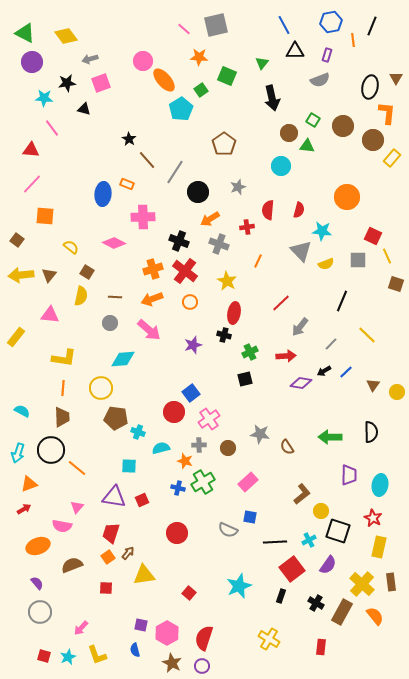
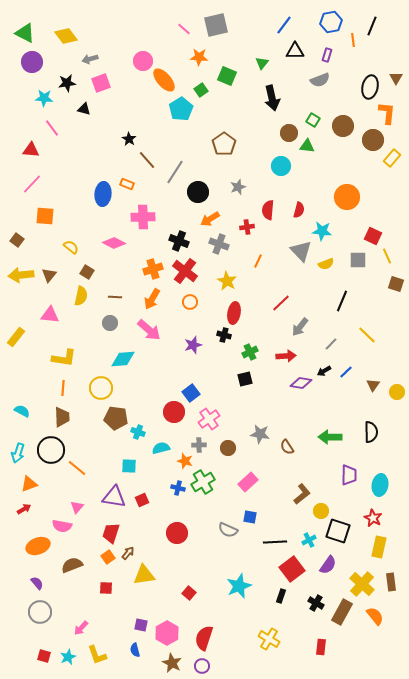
blue line at (284, 25): rotated 66 degrees clockwise
orange arrow at (152, 299): rotated 40 degrees counterclockwise
